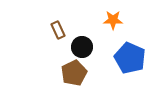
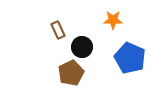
brown pentagon: moved 3 px left
